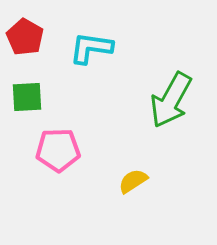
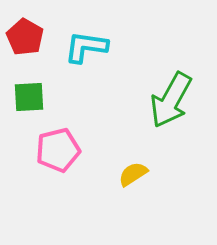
cyan L-shape: moved 5 px left, 1 px up
green square: moved 2 px right
pink pentagon: rotated 12 degrees counterclockwise
yellow semicircle: moved 7 px up
